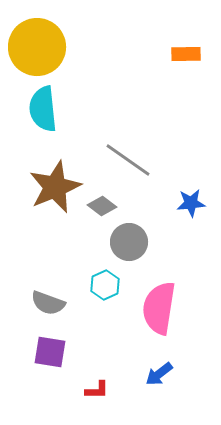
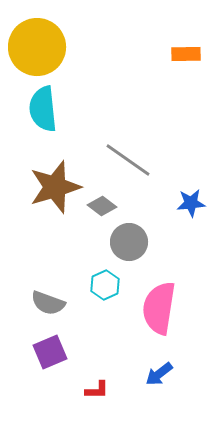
brown star: rotated 6 degrees clockwise
purple square: rotated 32 degrees counterclockwise
